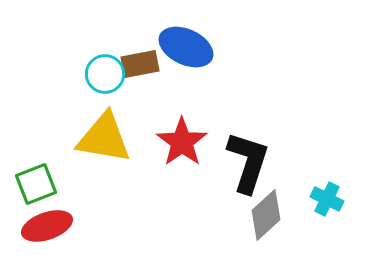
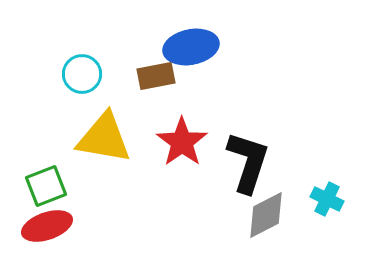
blue ellipse: moved 5 px right; rotated 36 degrees counterclockwise
brown rectangle: moved 16 px right, 12 px down
cyan circle: moved 23 px left
green square: moved 10 px right, 2 px down
gray diamond: rotated 15 degrees clockwise
